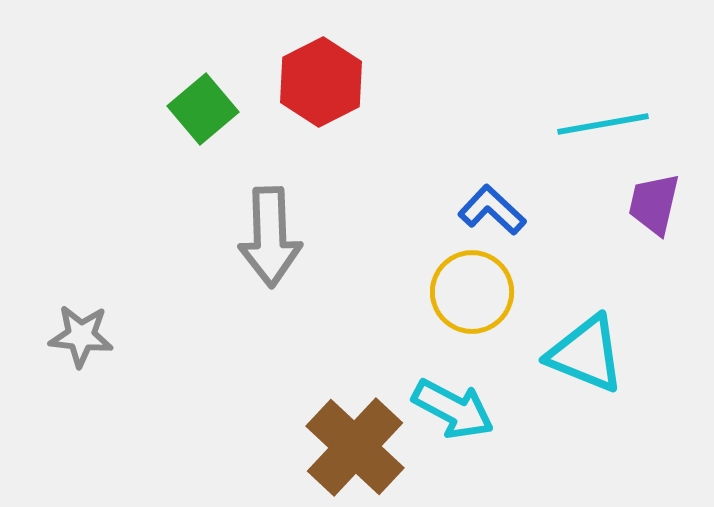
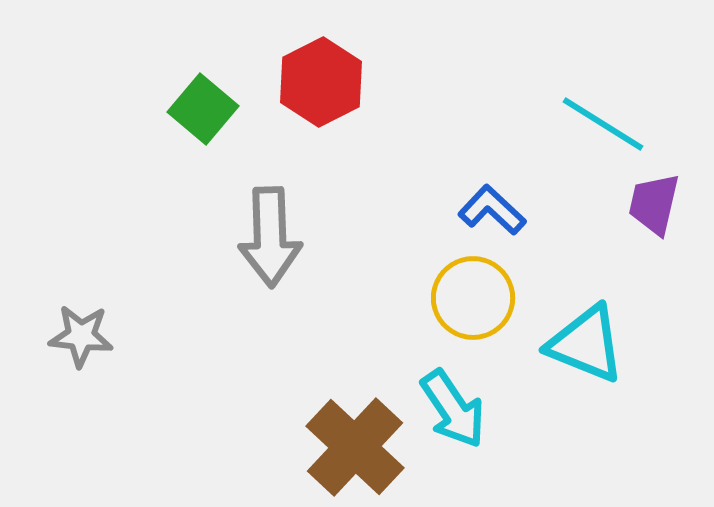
green square: rotated 10 degrees counterclockwise
cyan line: rotated 42 degrees clockwise
yellow circle: moved 1 px right, 6 px down
cyan triangle: moved 10 px up
cyan arrow: rotated 28 degrees clockwise
